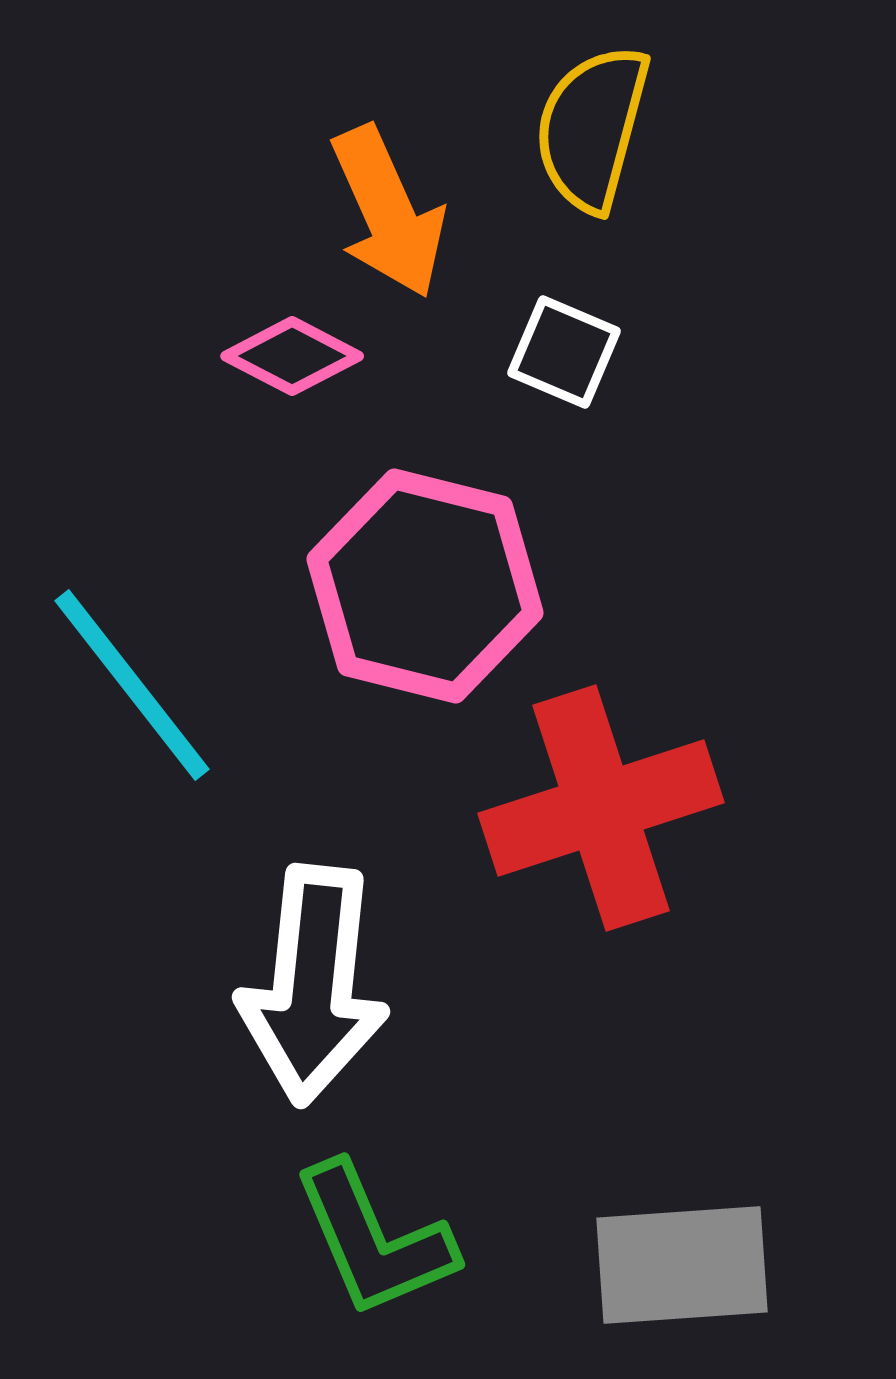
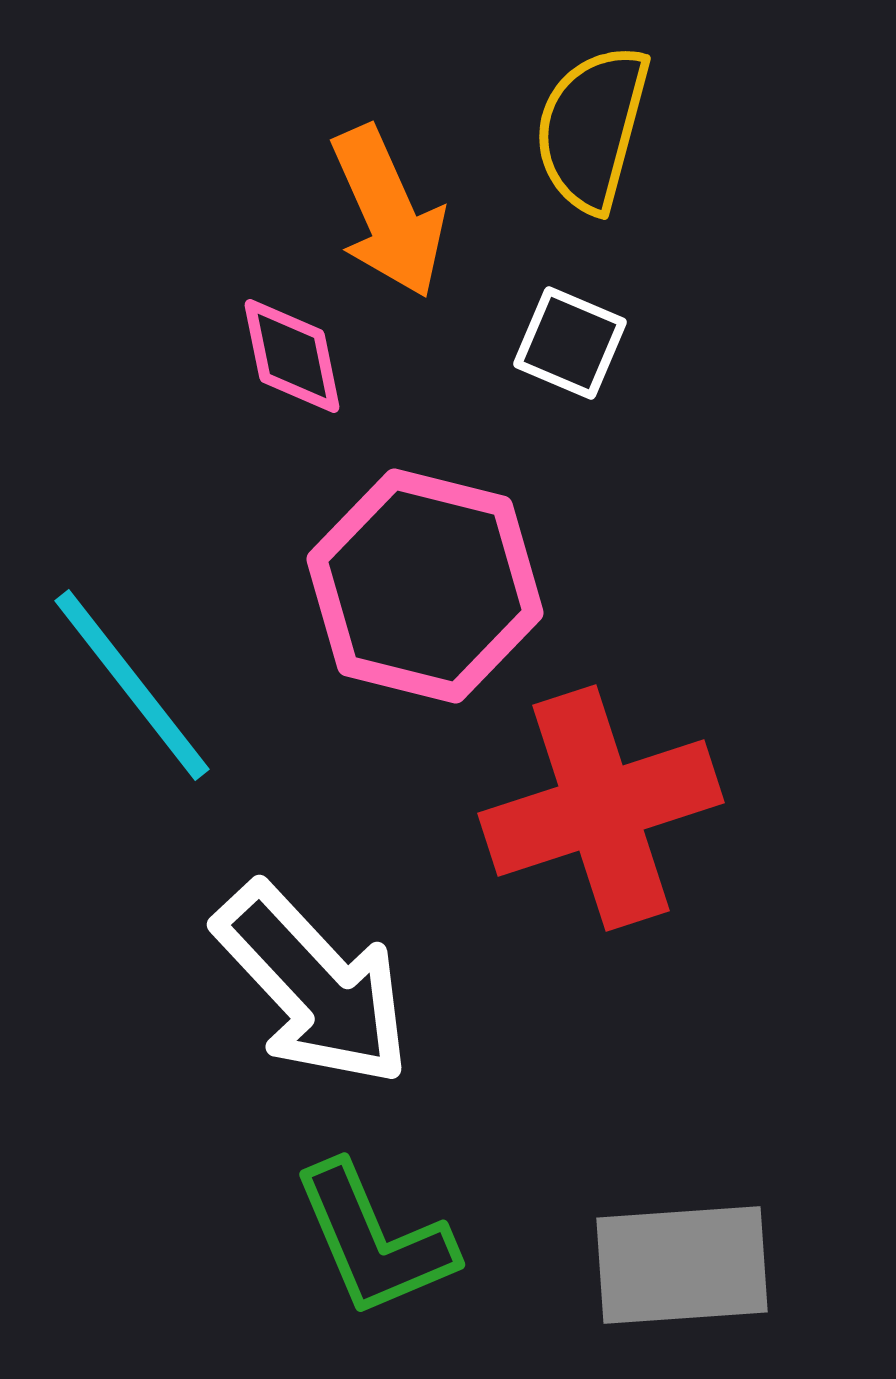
white square: moved 6 px right, 9 px up
pink diamond: rotated 51 degrees clockwise
white arrow: rotated 49 degrees counterclockwise
